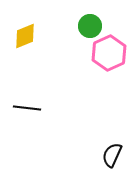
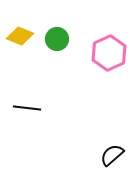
green circle: moved 33 px left, 13 px down
yellow diamond: moved 5 px left; rotated 44 degrees clockwise
black semicircle: rotated 25 degrees clockwise
